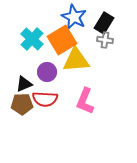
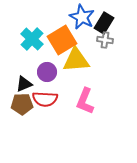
blue star: moved 8 px right
